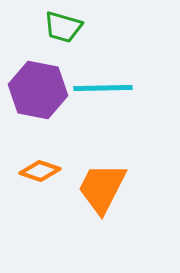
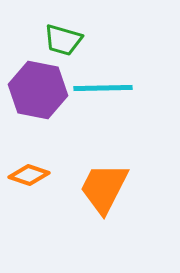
green trapezoid: moved 13 px down
orange diamond: moved 11 px left, 4 px down
orange trapezoid: moved 2 px right
